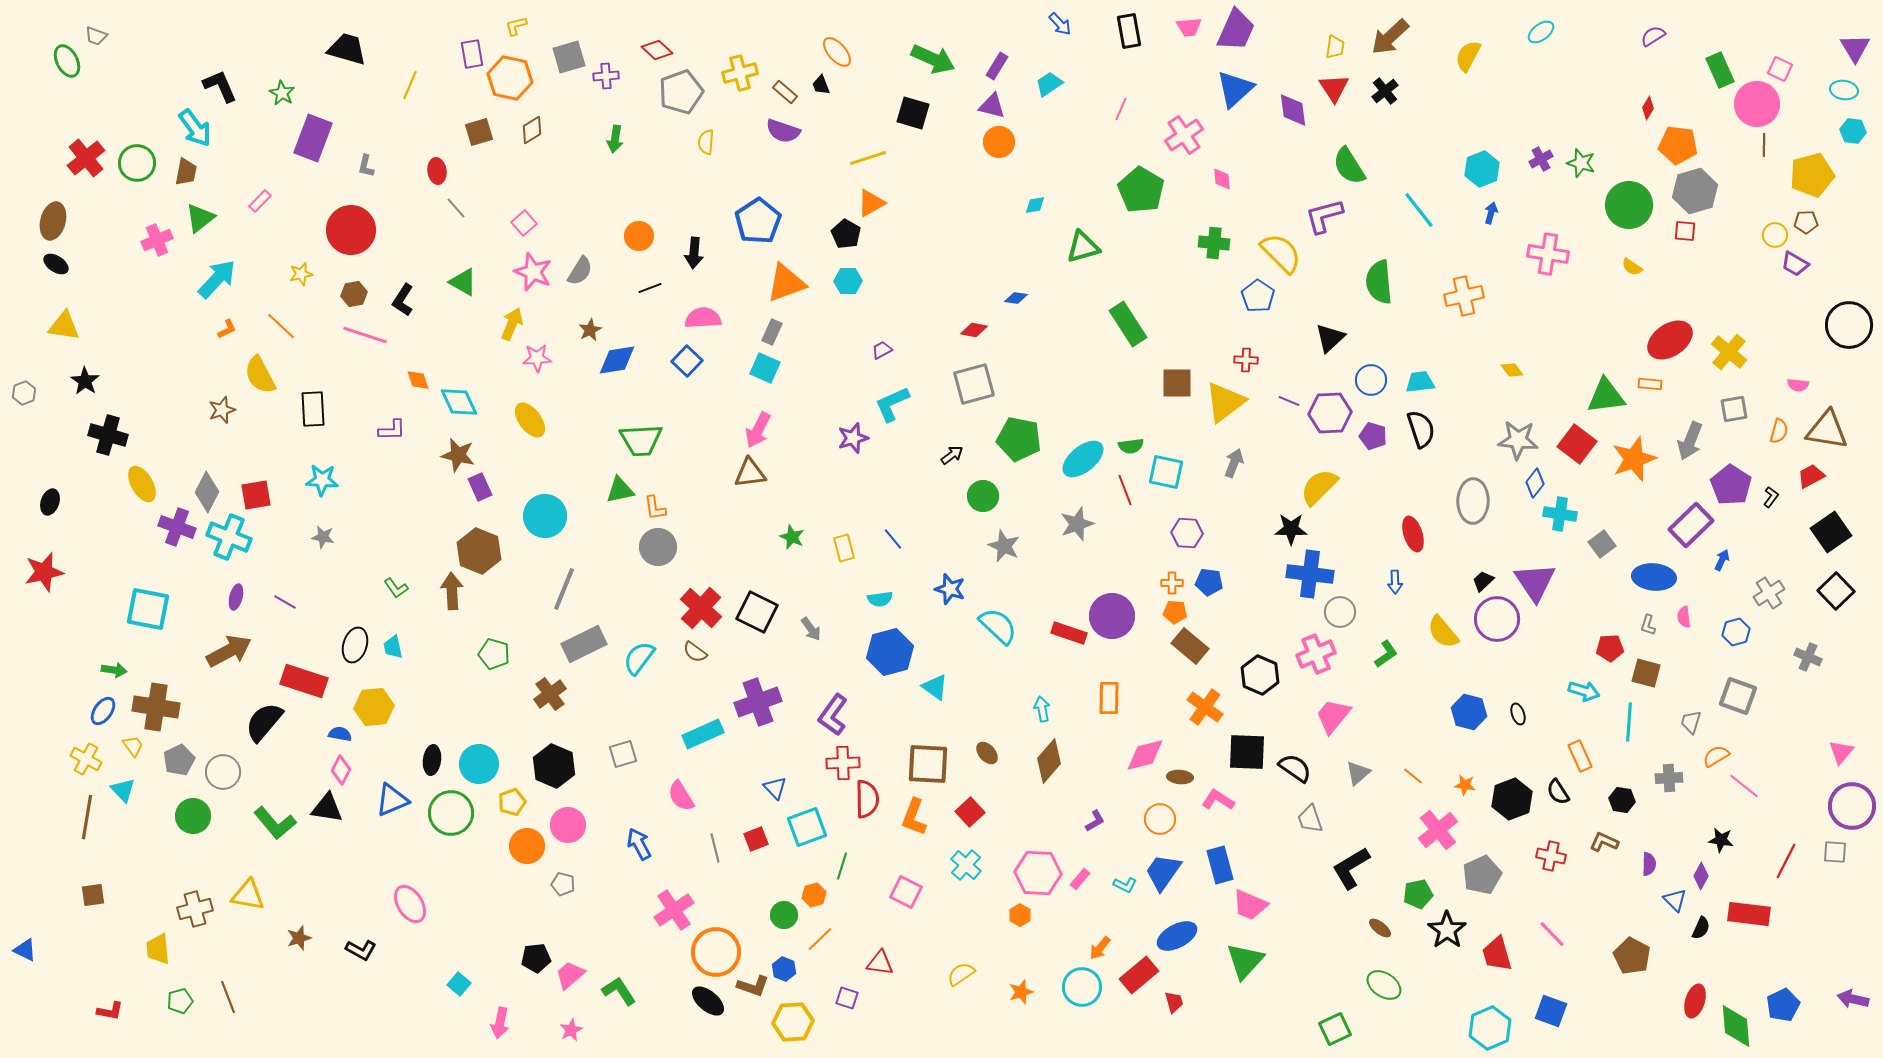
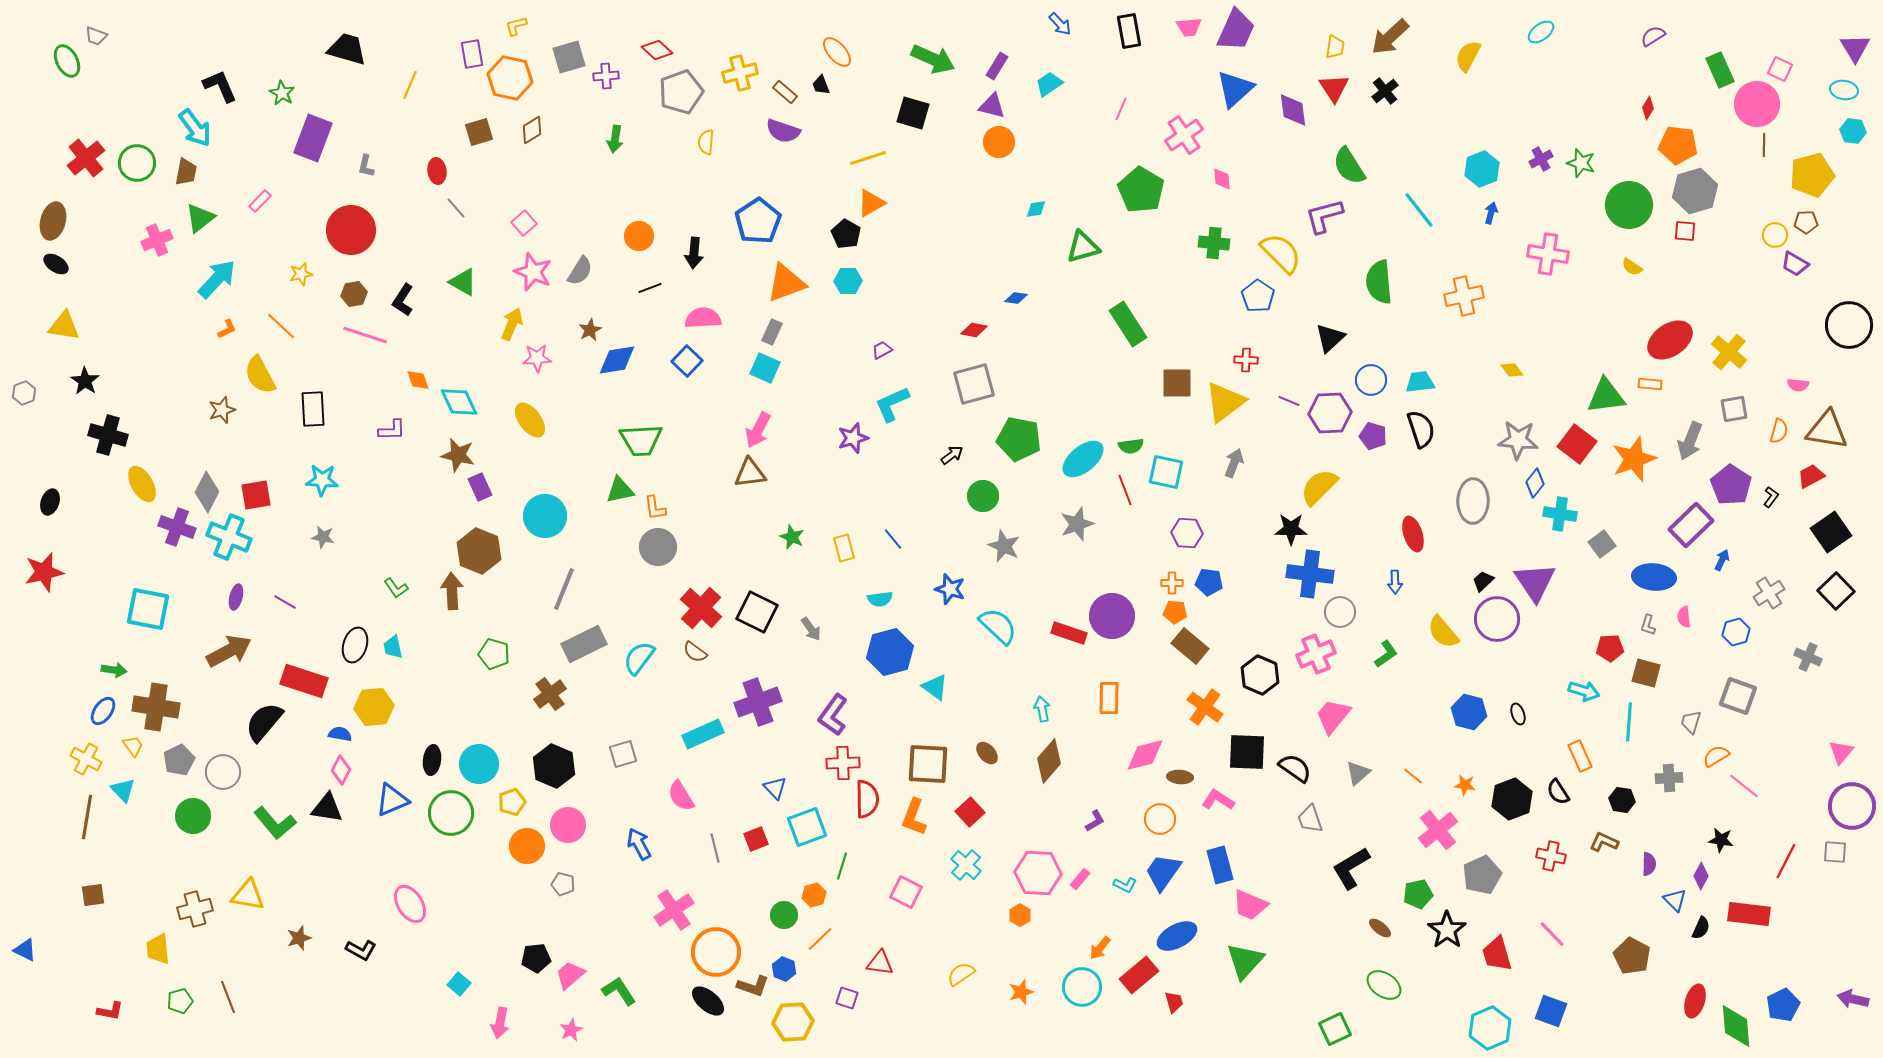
cyan diamond at (1035, 205): moved 1 px right, 4 px down
